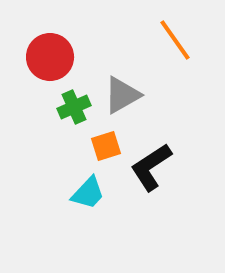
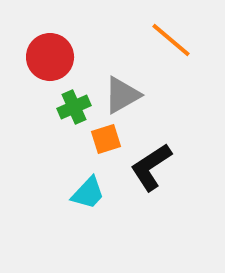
orange line: moved 4 px left; rotated 15 degrees counterclockwise
orange square: moved 7 px up
